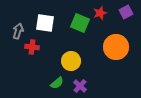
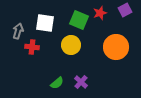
purple square: moved 1 px left, 2 px up
green square: moved 1 px left, 3 px up
yellow circle: moved 16 px up
purple cross: moved 1 px right, 4 px up
